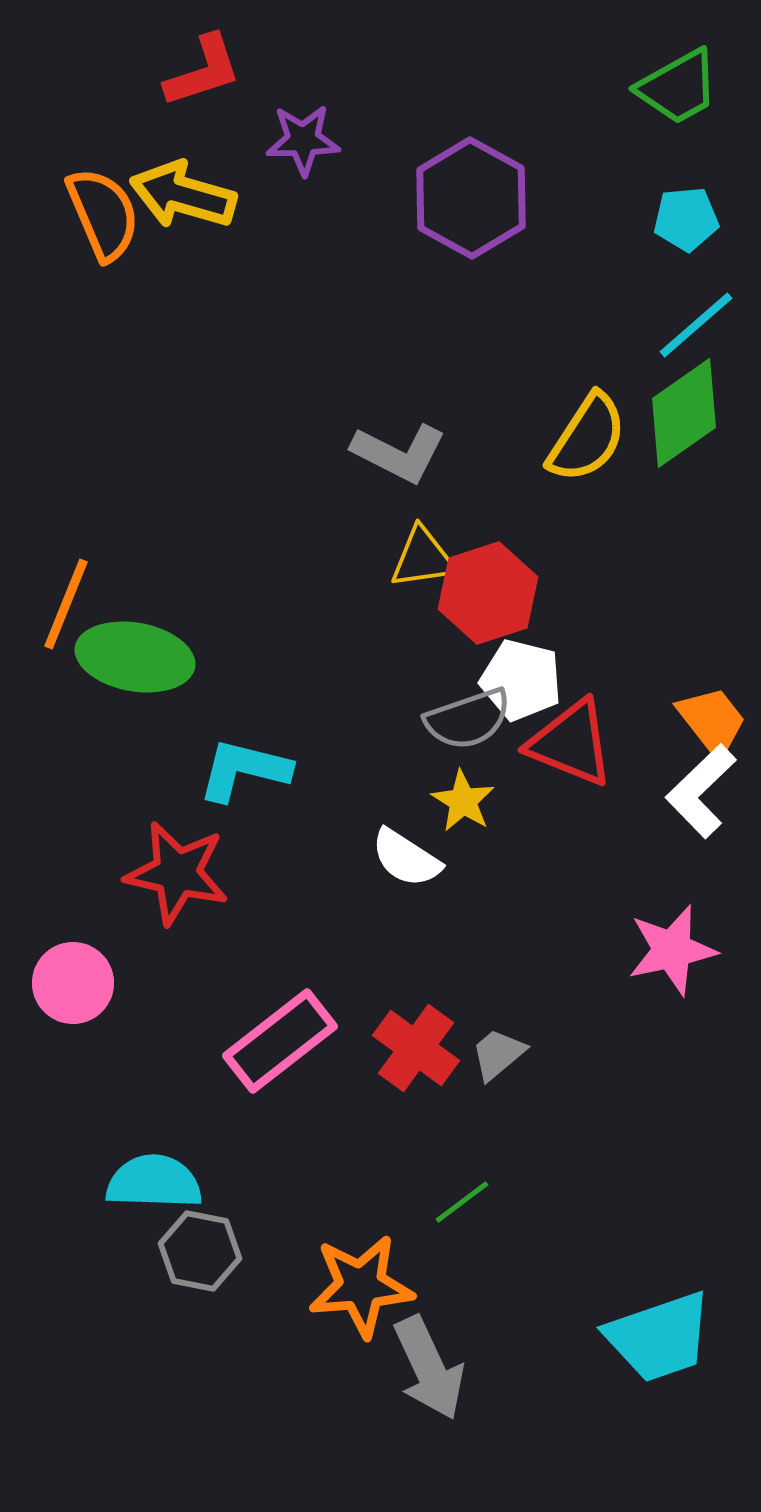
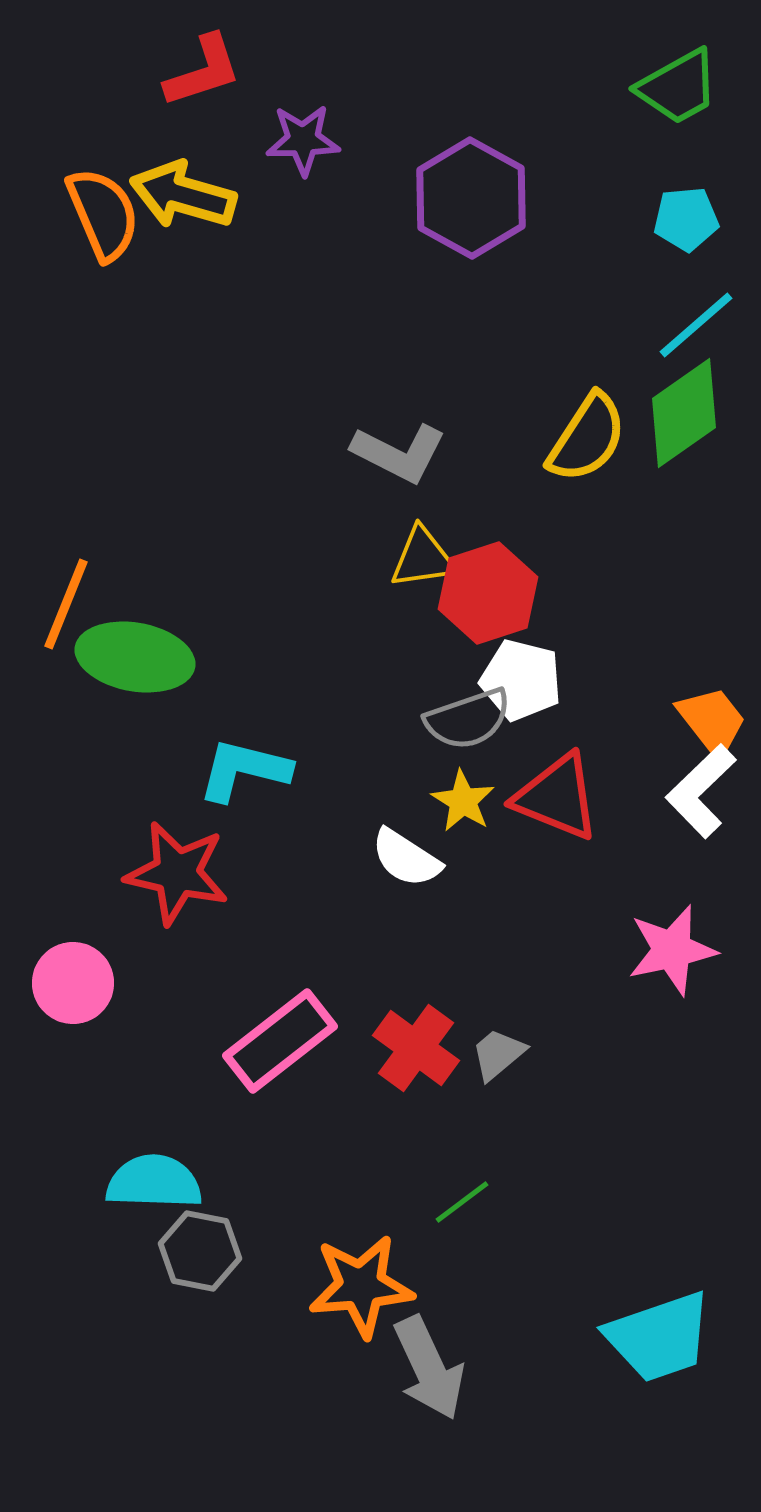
red triangle: moved 14 px left, 54 px down
